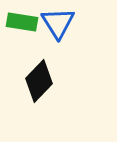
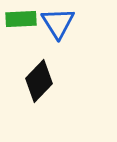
green rectangle: moved 1 px left, 3 px up; rotated 12 degrees counterclockwise
